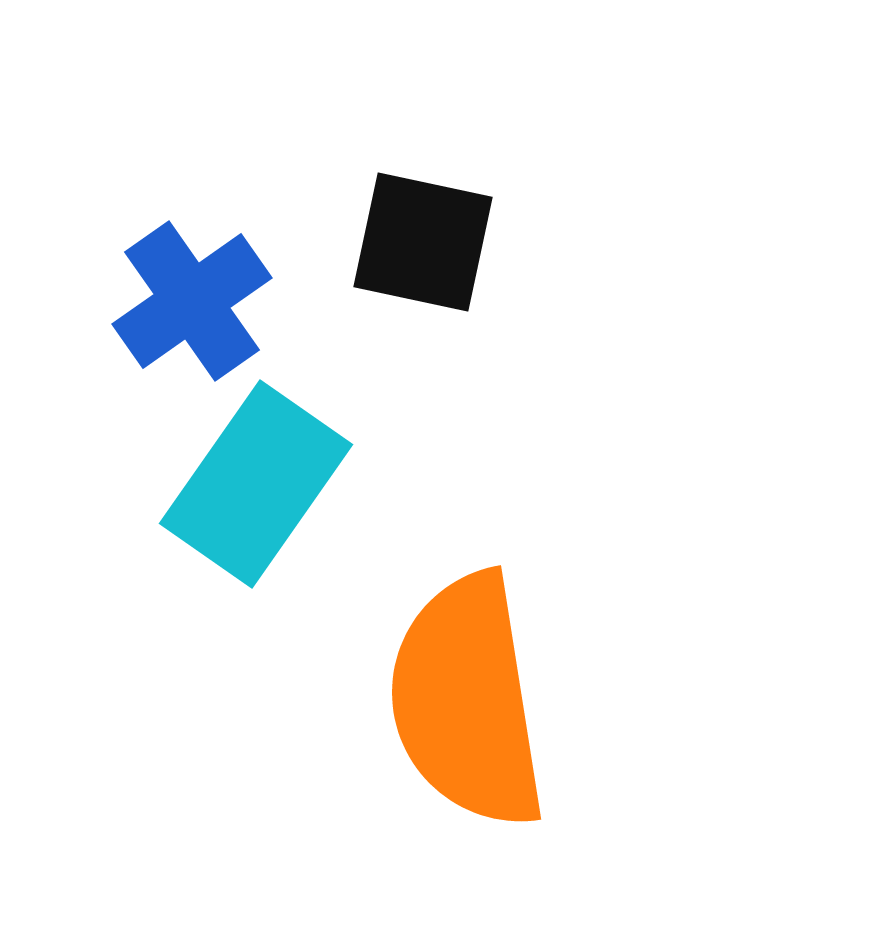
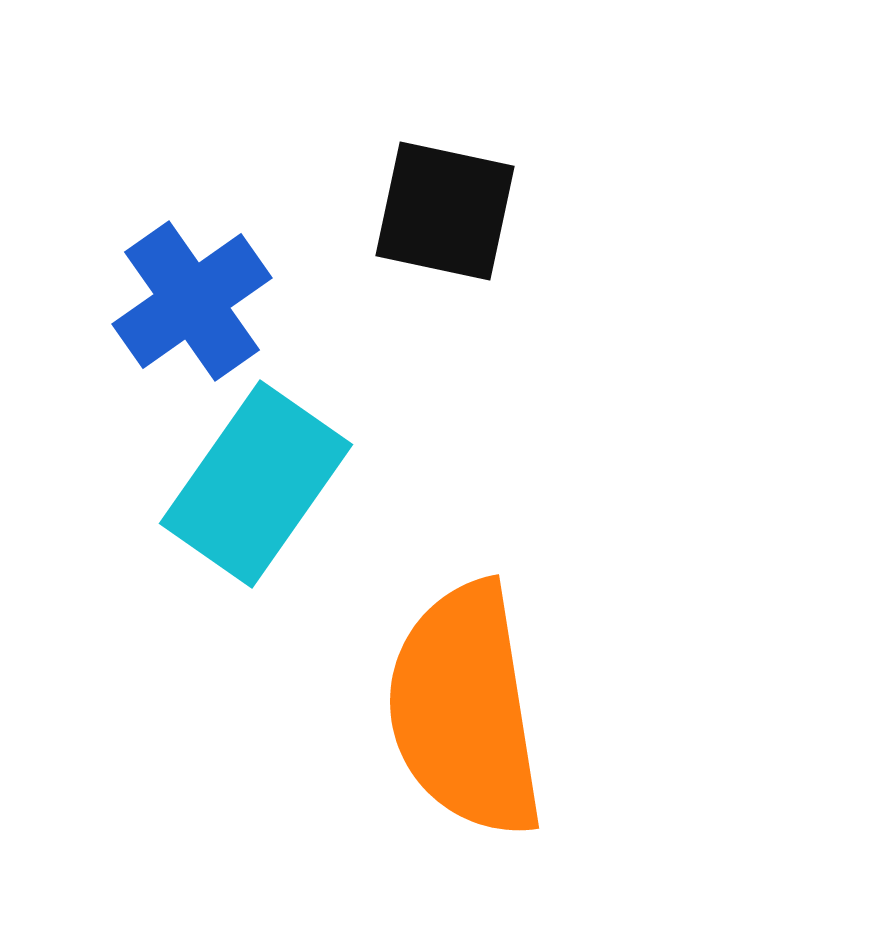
black square: moved 22 px right, 31 px up
orange semicircle: moved 2 px left, 9 px down
